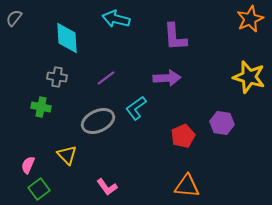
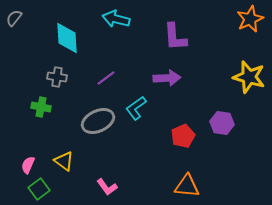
yellow triangle: moved 3 px left, 6 px down; rotated 10 degrees counterclockwise
